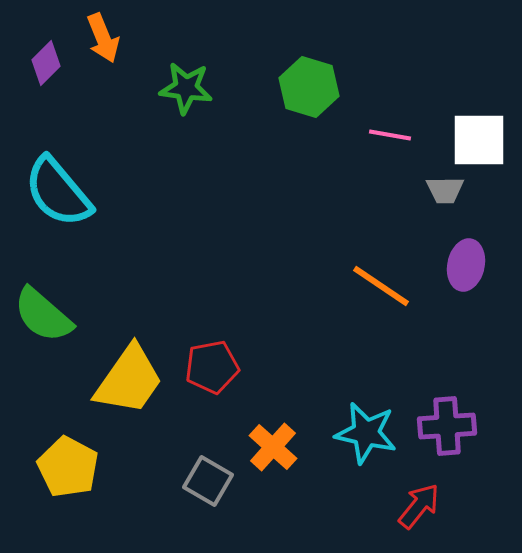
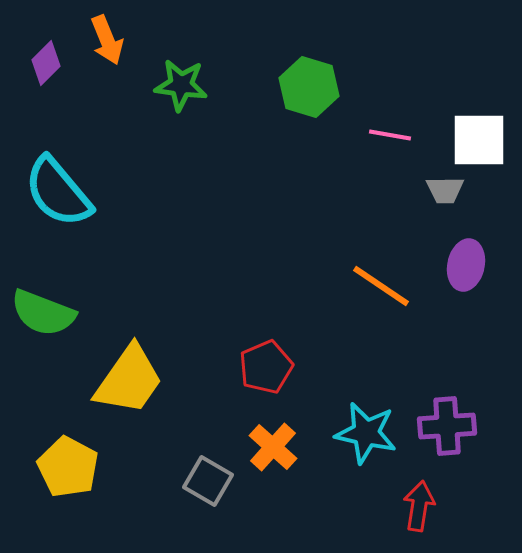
orange arrow: moved 4 px right, 2 px down
green star: moved 5 px left, 3 px up
green semicircle: moved 2 px up; rotated 20 degrees counterclockwise
red pentagon: moved 54 px right; rotated 12 degrees counterclockwise
red arrow: rotated 30 degrees counterclockwise
